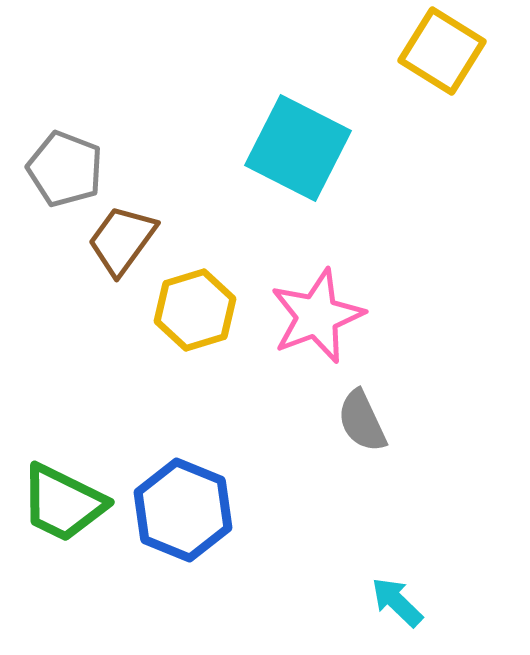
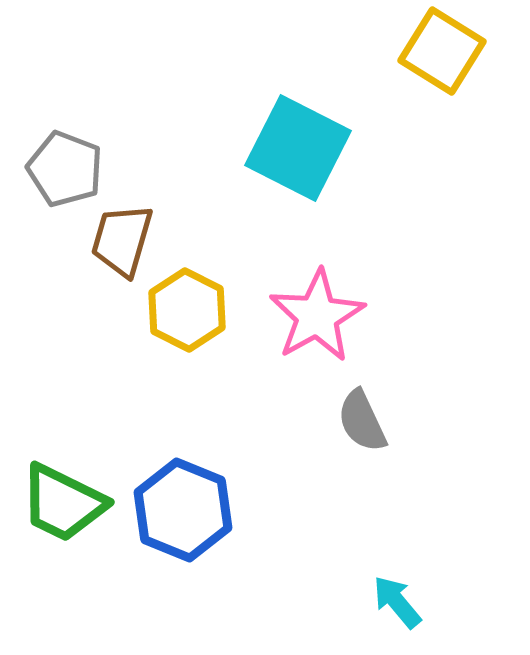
brown trapezoid: rotated 20 degrees counterclockwise
yellow hexagon: moved 8 px left; rotated 16 degrees counterclockwise
pink star: rotated 8 degrees counterclockwise
cyan arrow: rotated 6 degrees clockwise
